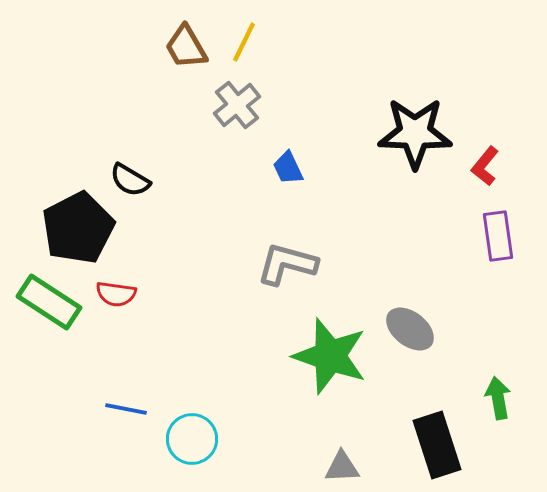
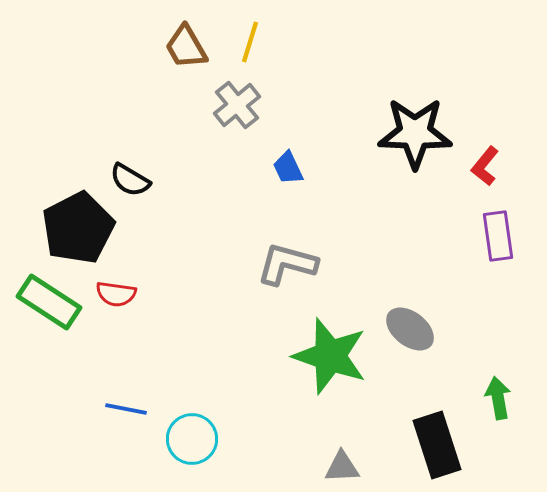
yellow line: moved 6 px right; rotated 9 degrees counterclockwise
